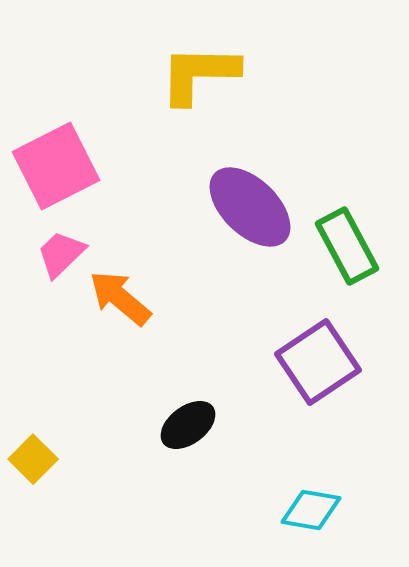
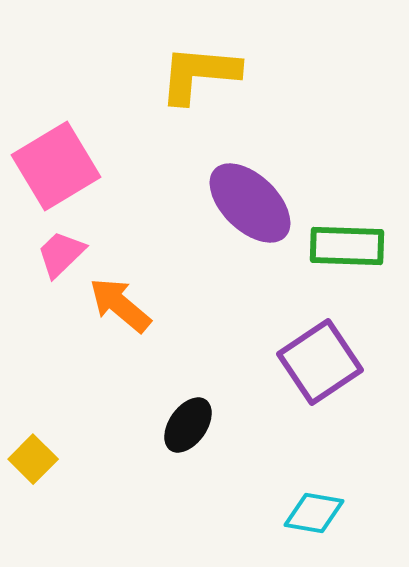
yellow L-shape: rotated 4 degrees clockwise
pink square: rotated 4 degrees counterclockwise
purple ellipse: moved 4 px up
green rectangle: rotated 60 degrees counterclockwise
orange arrow: moved 7 px down
purple square: moved 2 px right
black ellipse: rotated 18 degrees counterclockwise
cyan diamond: moved 3 px right, 3 px down
